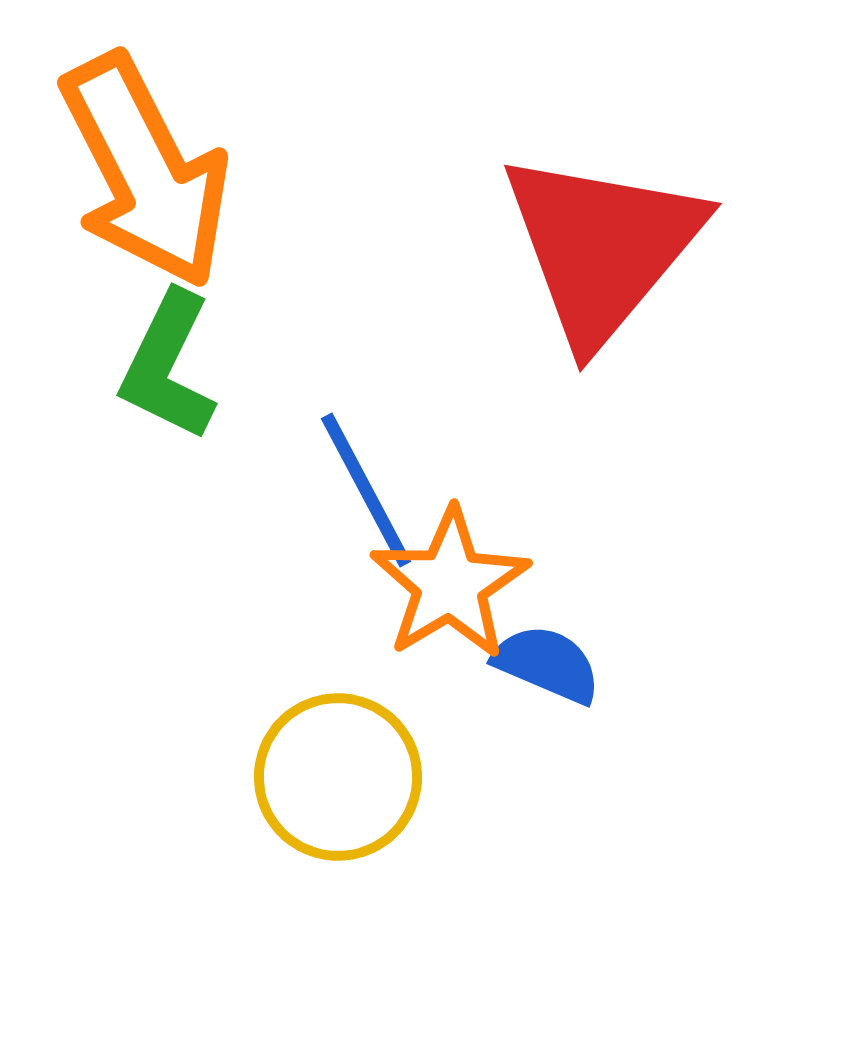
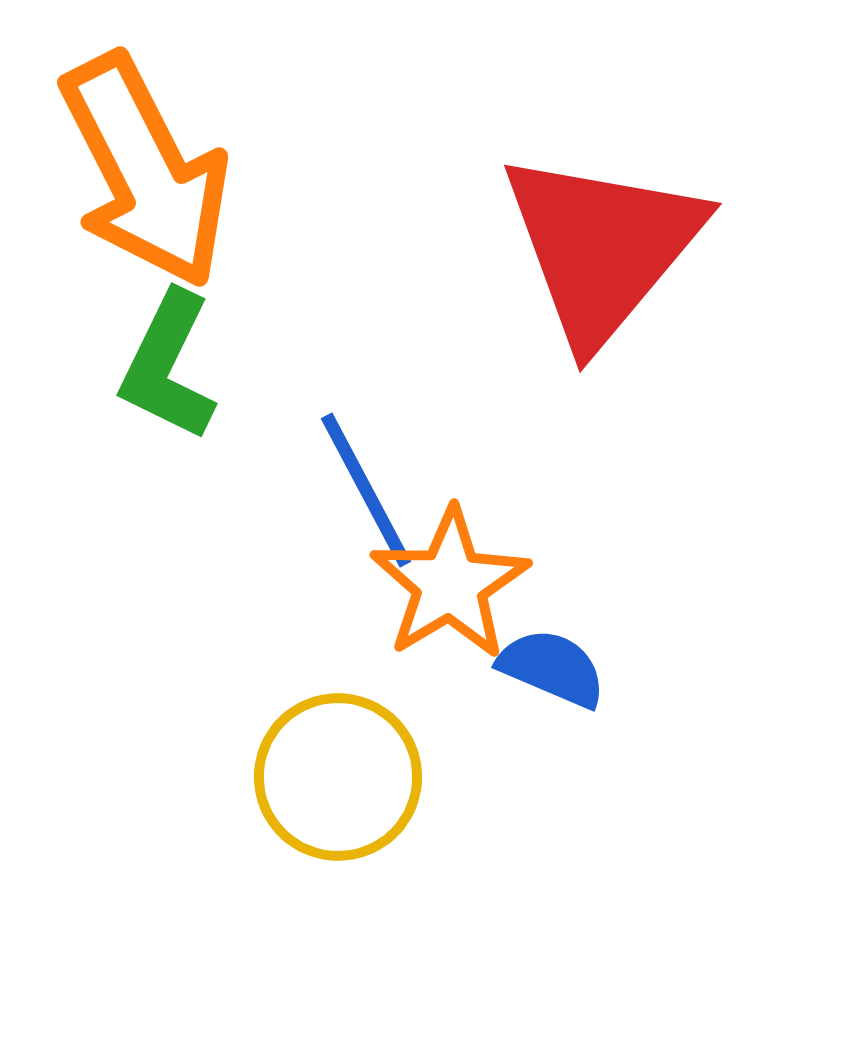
blue semicircle: moved 5 px right, 4 px down
